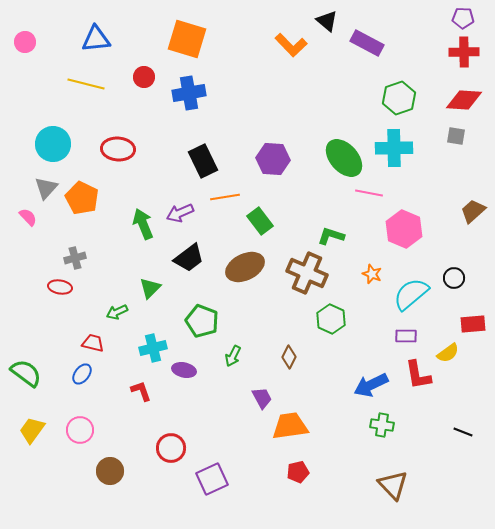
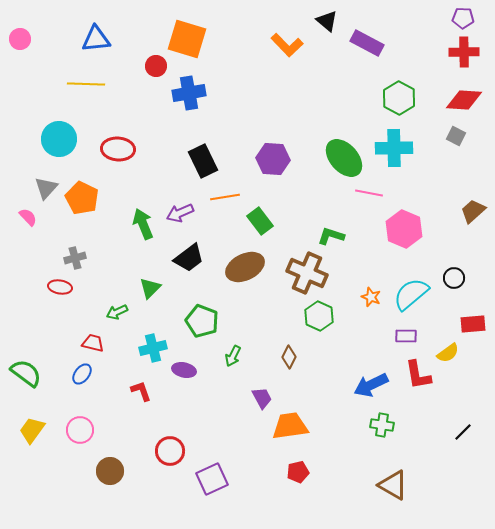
pink circle at (25, 42): moved 5 px left, 3 px up
orange L-shape at (291, 45): moved 4 px left
red circle at (144, 77): moved 12 px right, 11 px up
yellow line at (86, 84): rotated 12 degrees counterclockwise
green hexagon at (399, 98): rotated 12 degrees counterclockwise
gray square at (456, 136): rotated 18 degrees clockwise
cyan circle at (53, 144): moved 6 px right, 5 px up
orange star at (372, 274): moved 1 px left, 23 px down
green hexagon at (331, 319): moved 12 px left, 3 px up
black line at (463, 432): rotated 66 degrees counterclockwise
red circle at (171, 448): moved 1 px left, 3 px down
brown triangle at (393, 485): rotated 16 degrees counterclockwise
